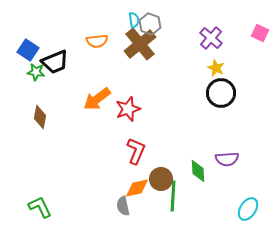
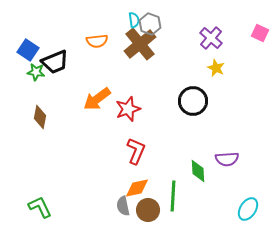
black circle: moved 28 px left, 8 px down
brown circle: moved 13 px left, 31 px down
